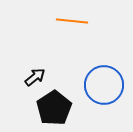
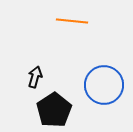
black arrow: rotated 35 degrees counterclockwise
black pentagon: moved 2 px down
